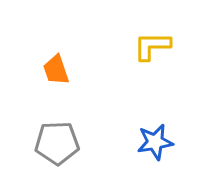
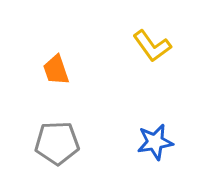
yellow L-shape: rotated 126 degrees counterclockwise
